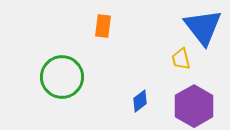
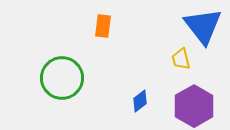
blue triangle: moved 1 px up
green circle: moved 1 px down
